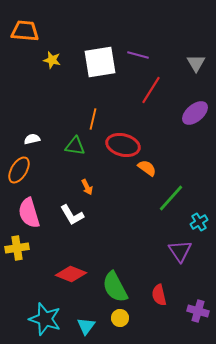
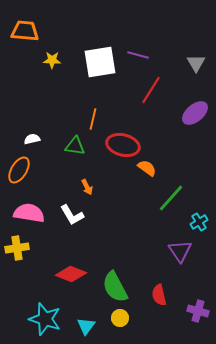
yellow star: rotated 12 degrees counterclockwise
pink semicircle: rotated 116 degrees clockwise
